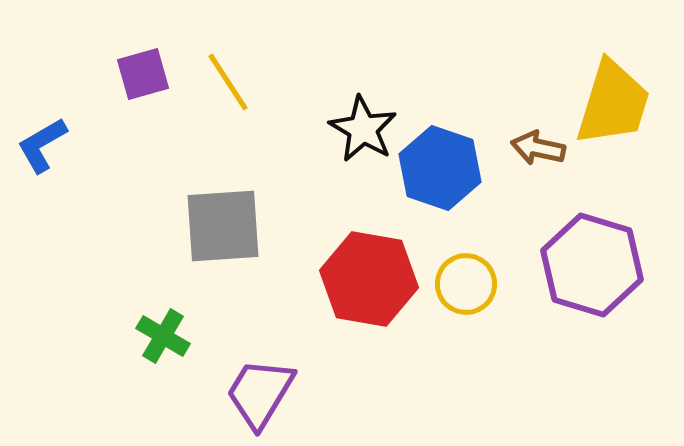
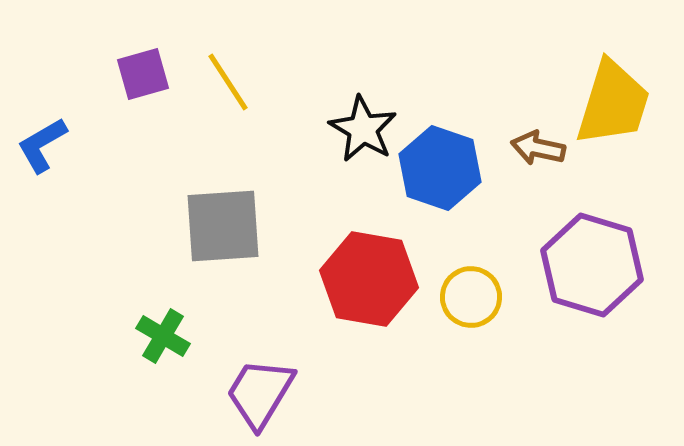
yellow circle: moved 5 px right, 13 px down
